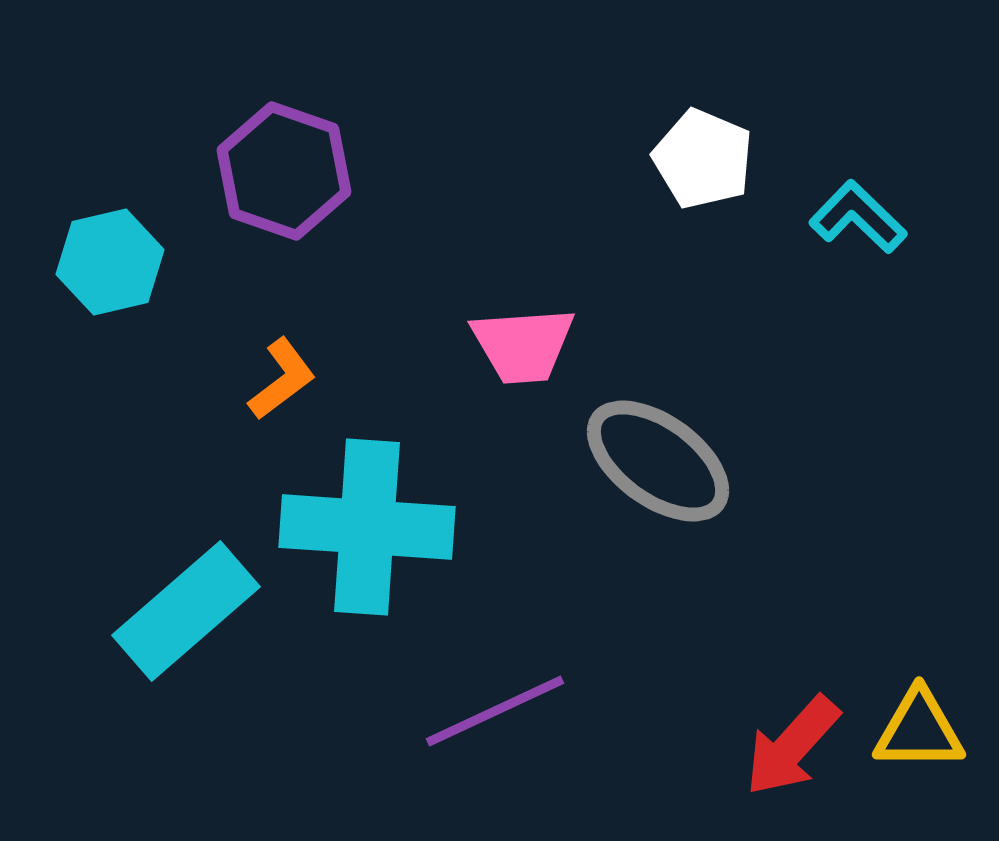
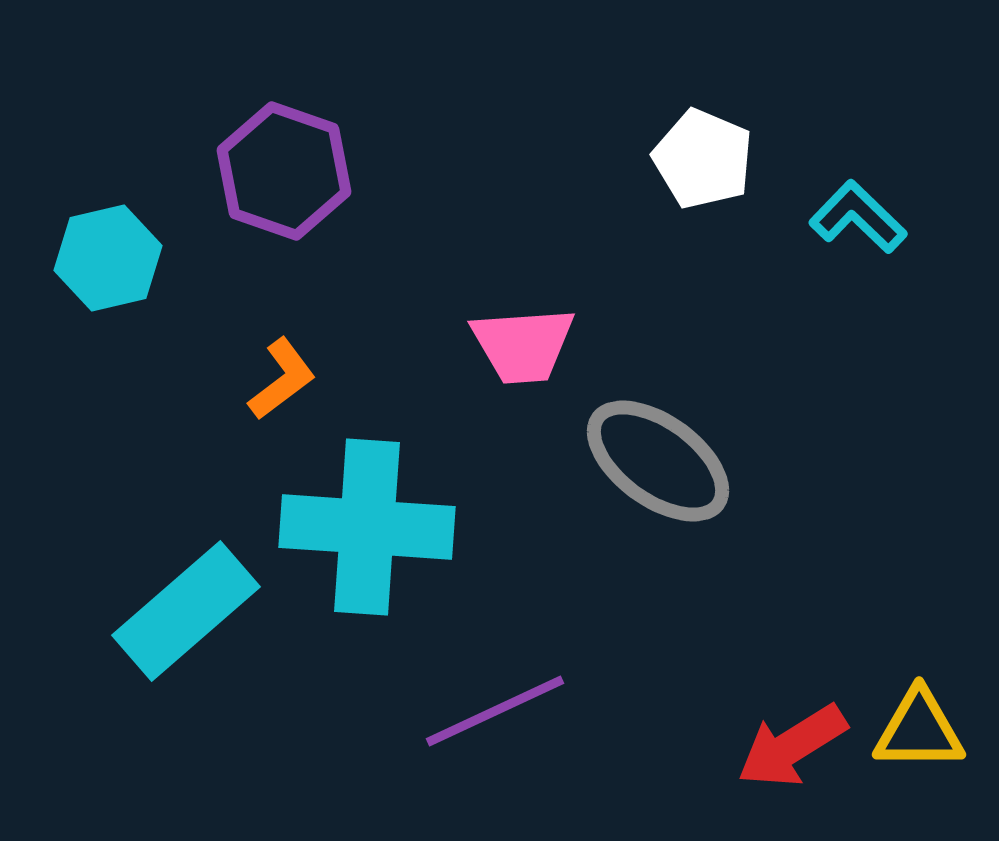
cyan hexagon: moved 2 px left, 4 px up
red arrow: rotated 16 degrees clockwise
